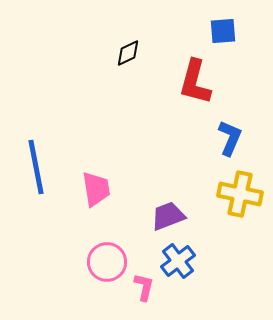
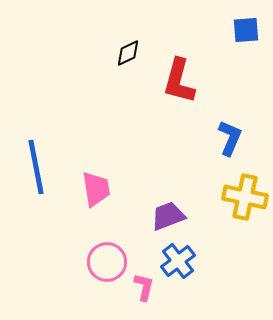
blue square: moved 23 px right, 1 px up
red L-shape: moved 16 px left, 1 px up
yellow cross: moved 5 px right, 3 px down
